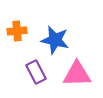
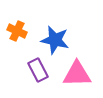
orange cross: rotated 30 degrees clockwise
purple rectangle: moved 2 px right, 2 px up
